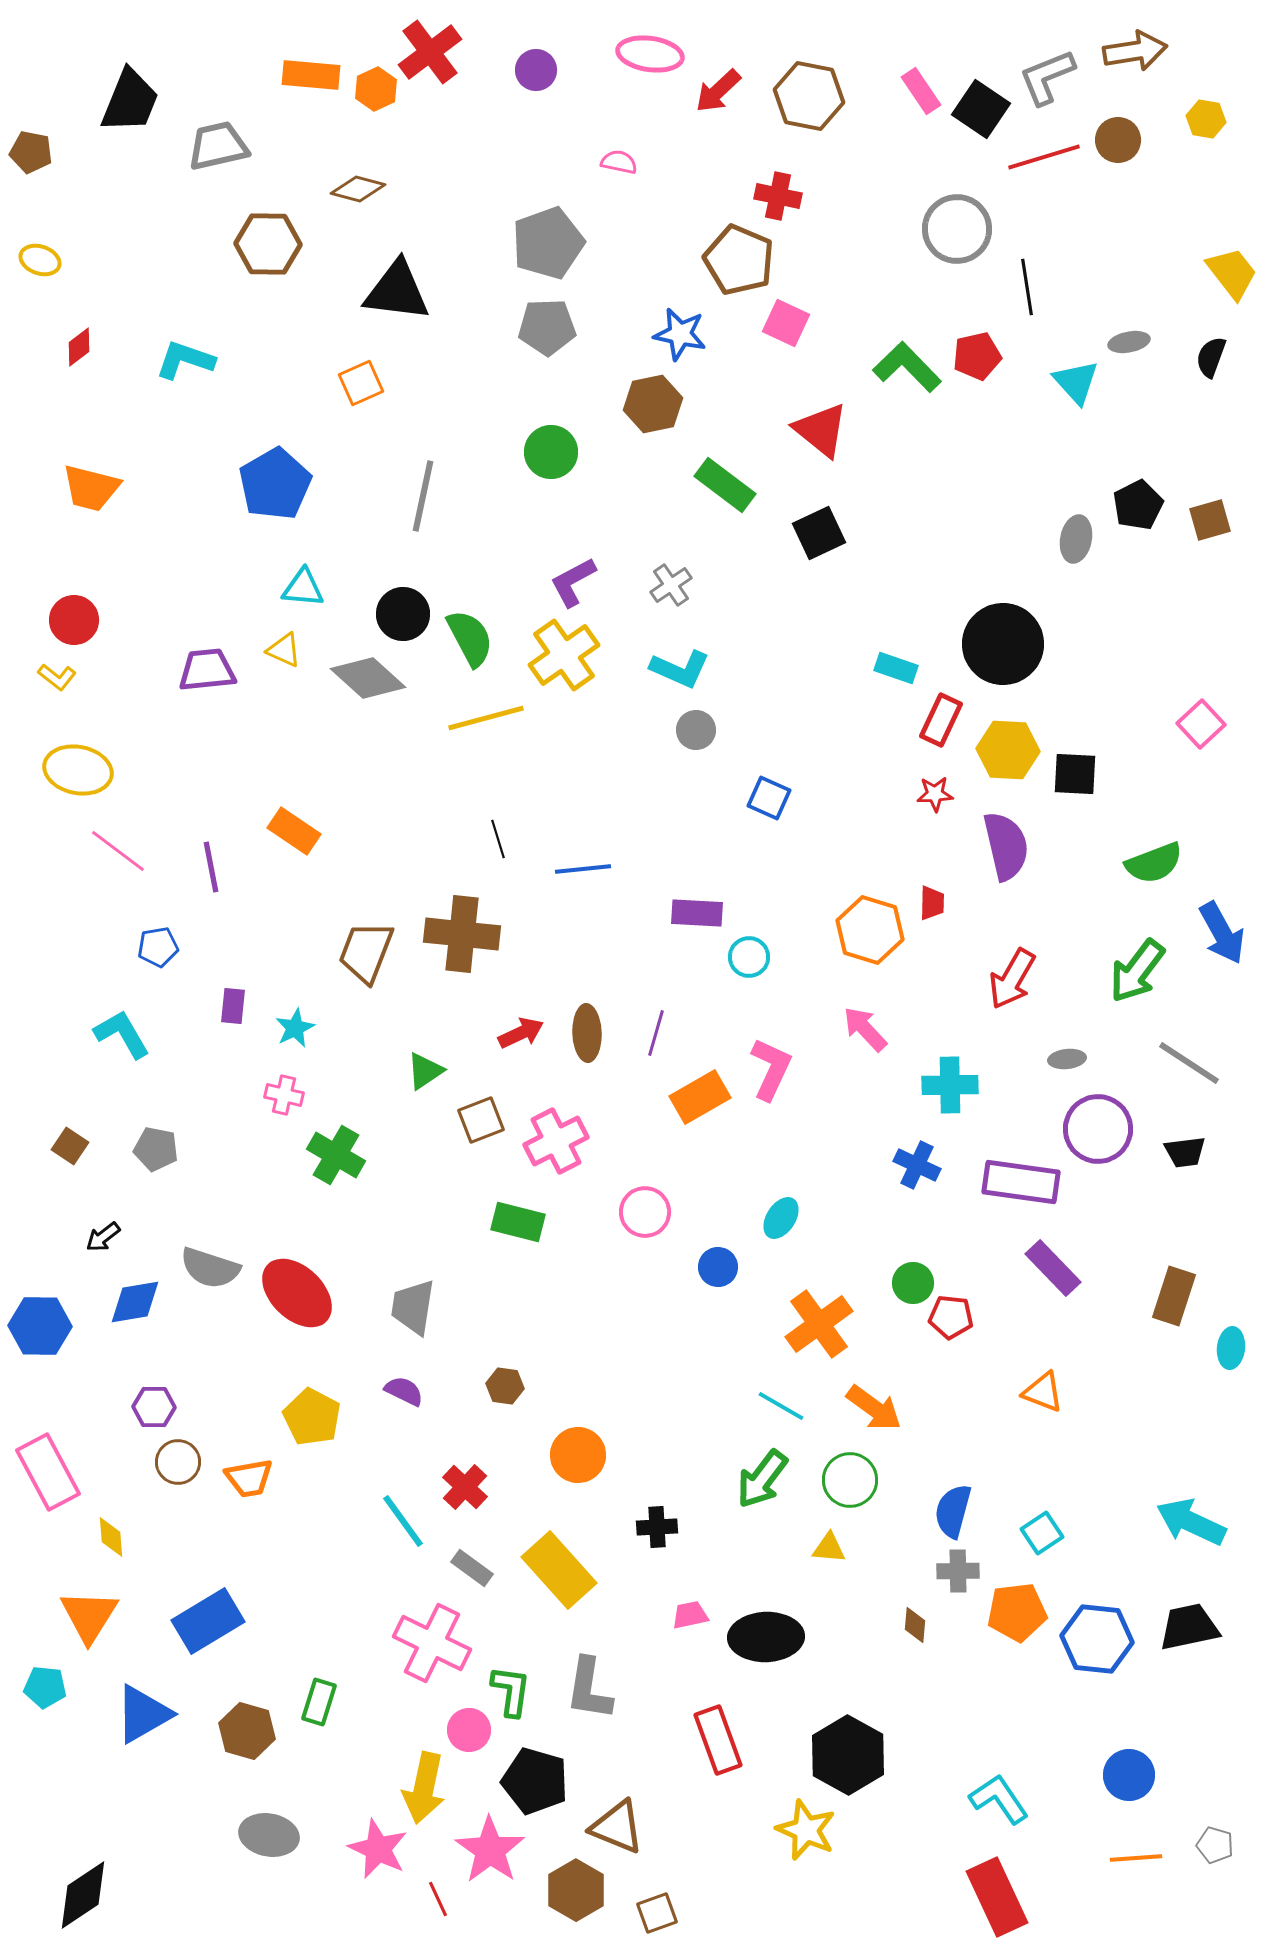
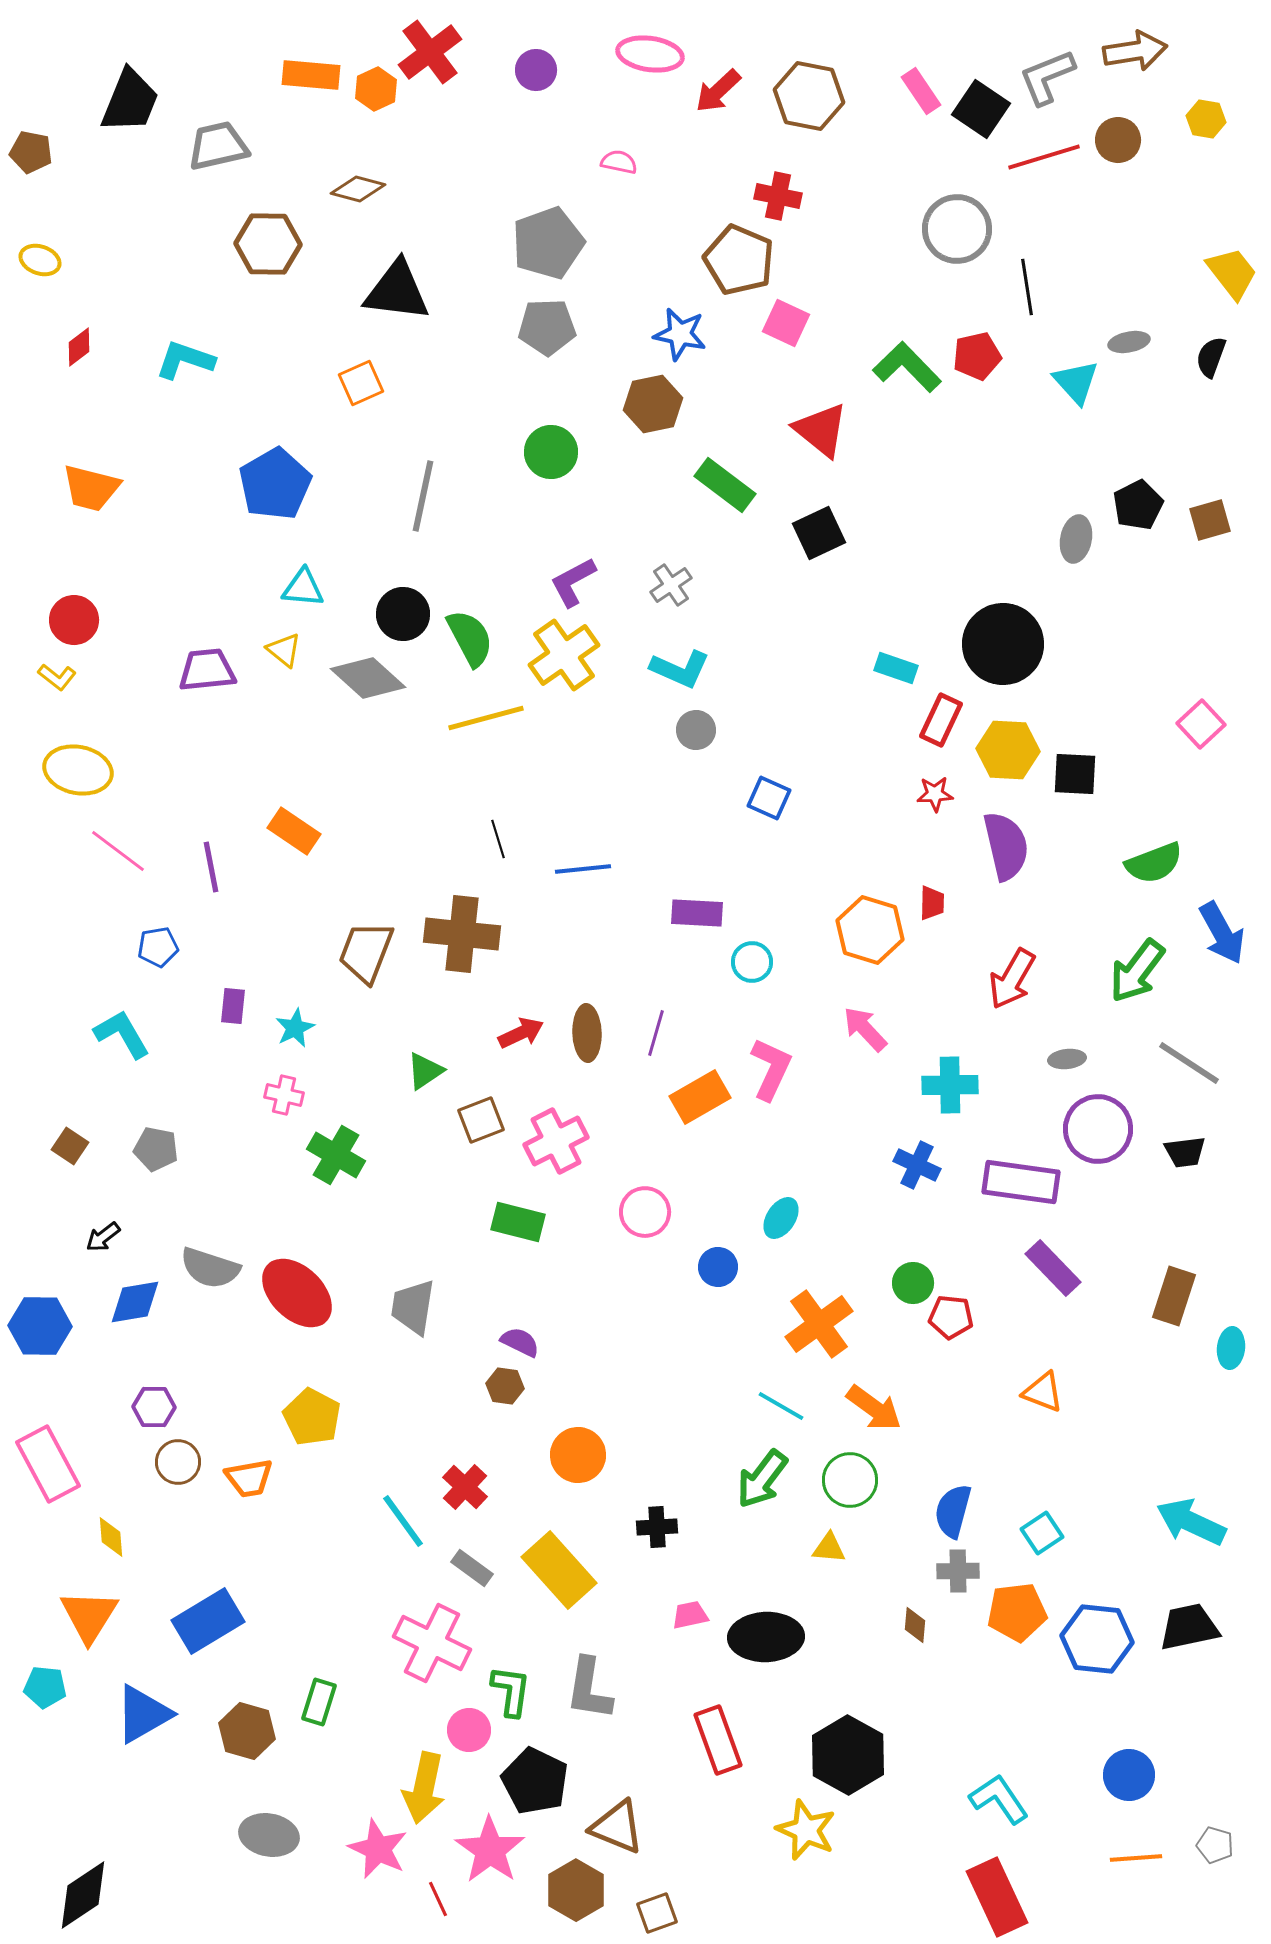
yellow triangle at (284, 650): rotated 15 degrees clockwise
cyan circle at (749, 957): moved 3 px right, 5 px down
purple semicircle at (404, 1391): moved 116 px right, 49 px up
pink rectangle at (48, 1472): moved 8 px up
black pentagon at (535, 1781): rotated 10 degrees clockwise
